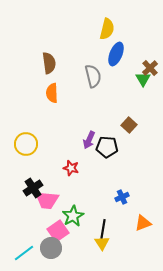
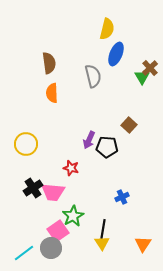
green triangle: moved 1 px left, 2 px up
pink trapezoid: moved 6 px right, 8 px up
orange triangle: moved 21 px down; rotated 36 degrees counterclockwise
